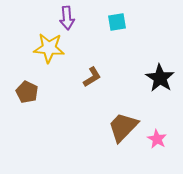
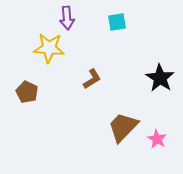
brown L-shape: moved 2 px down
